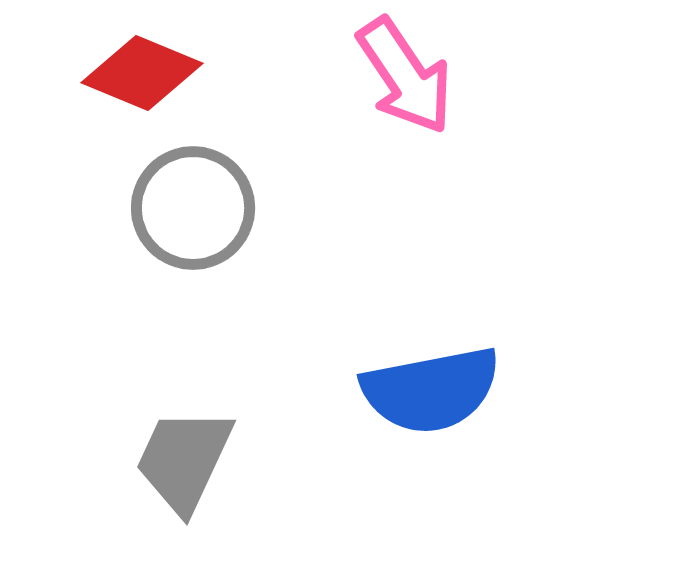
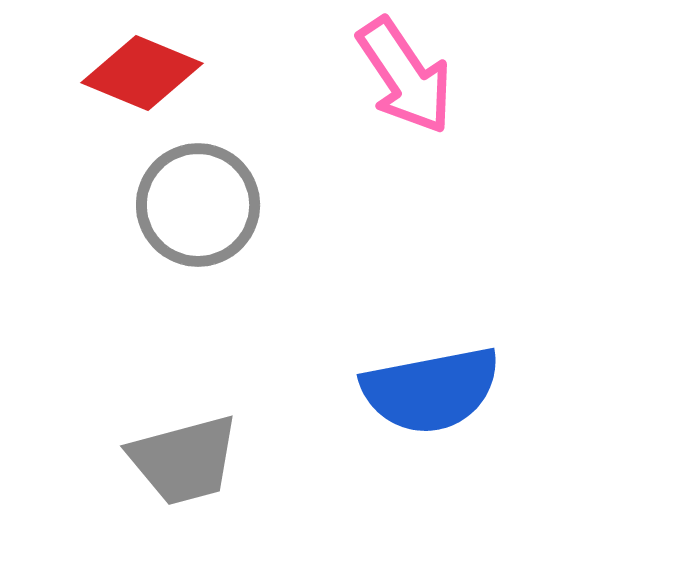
gray circle: moved 5 px right, 3 px up
gray trapezoid: rotated 130 degrees counterclockwise
